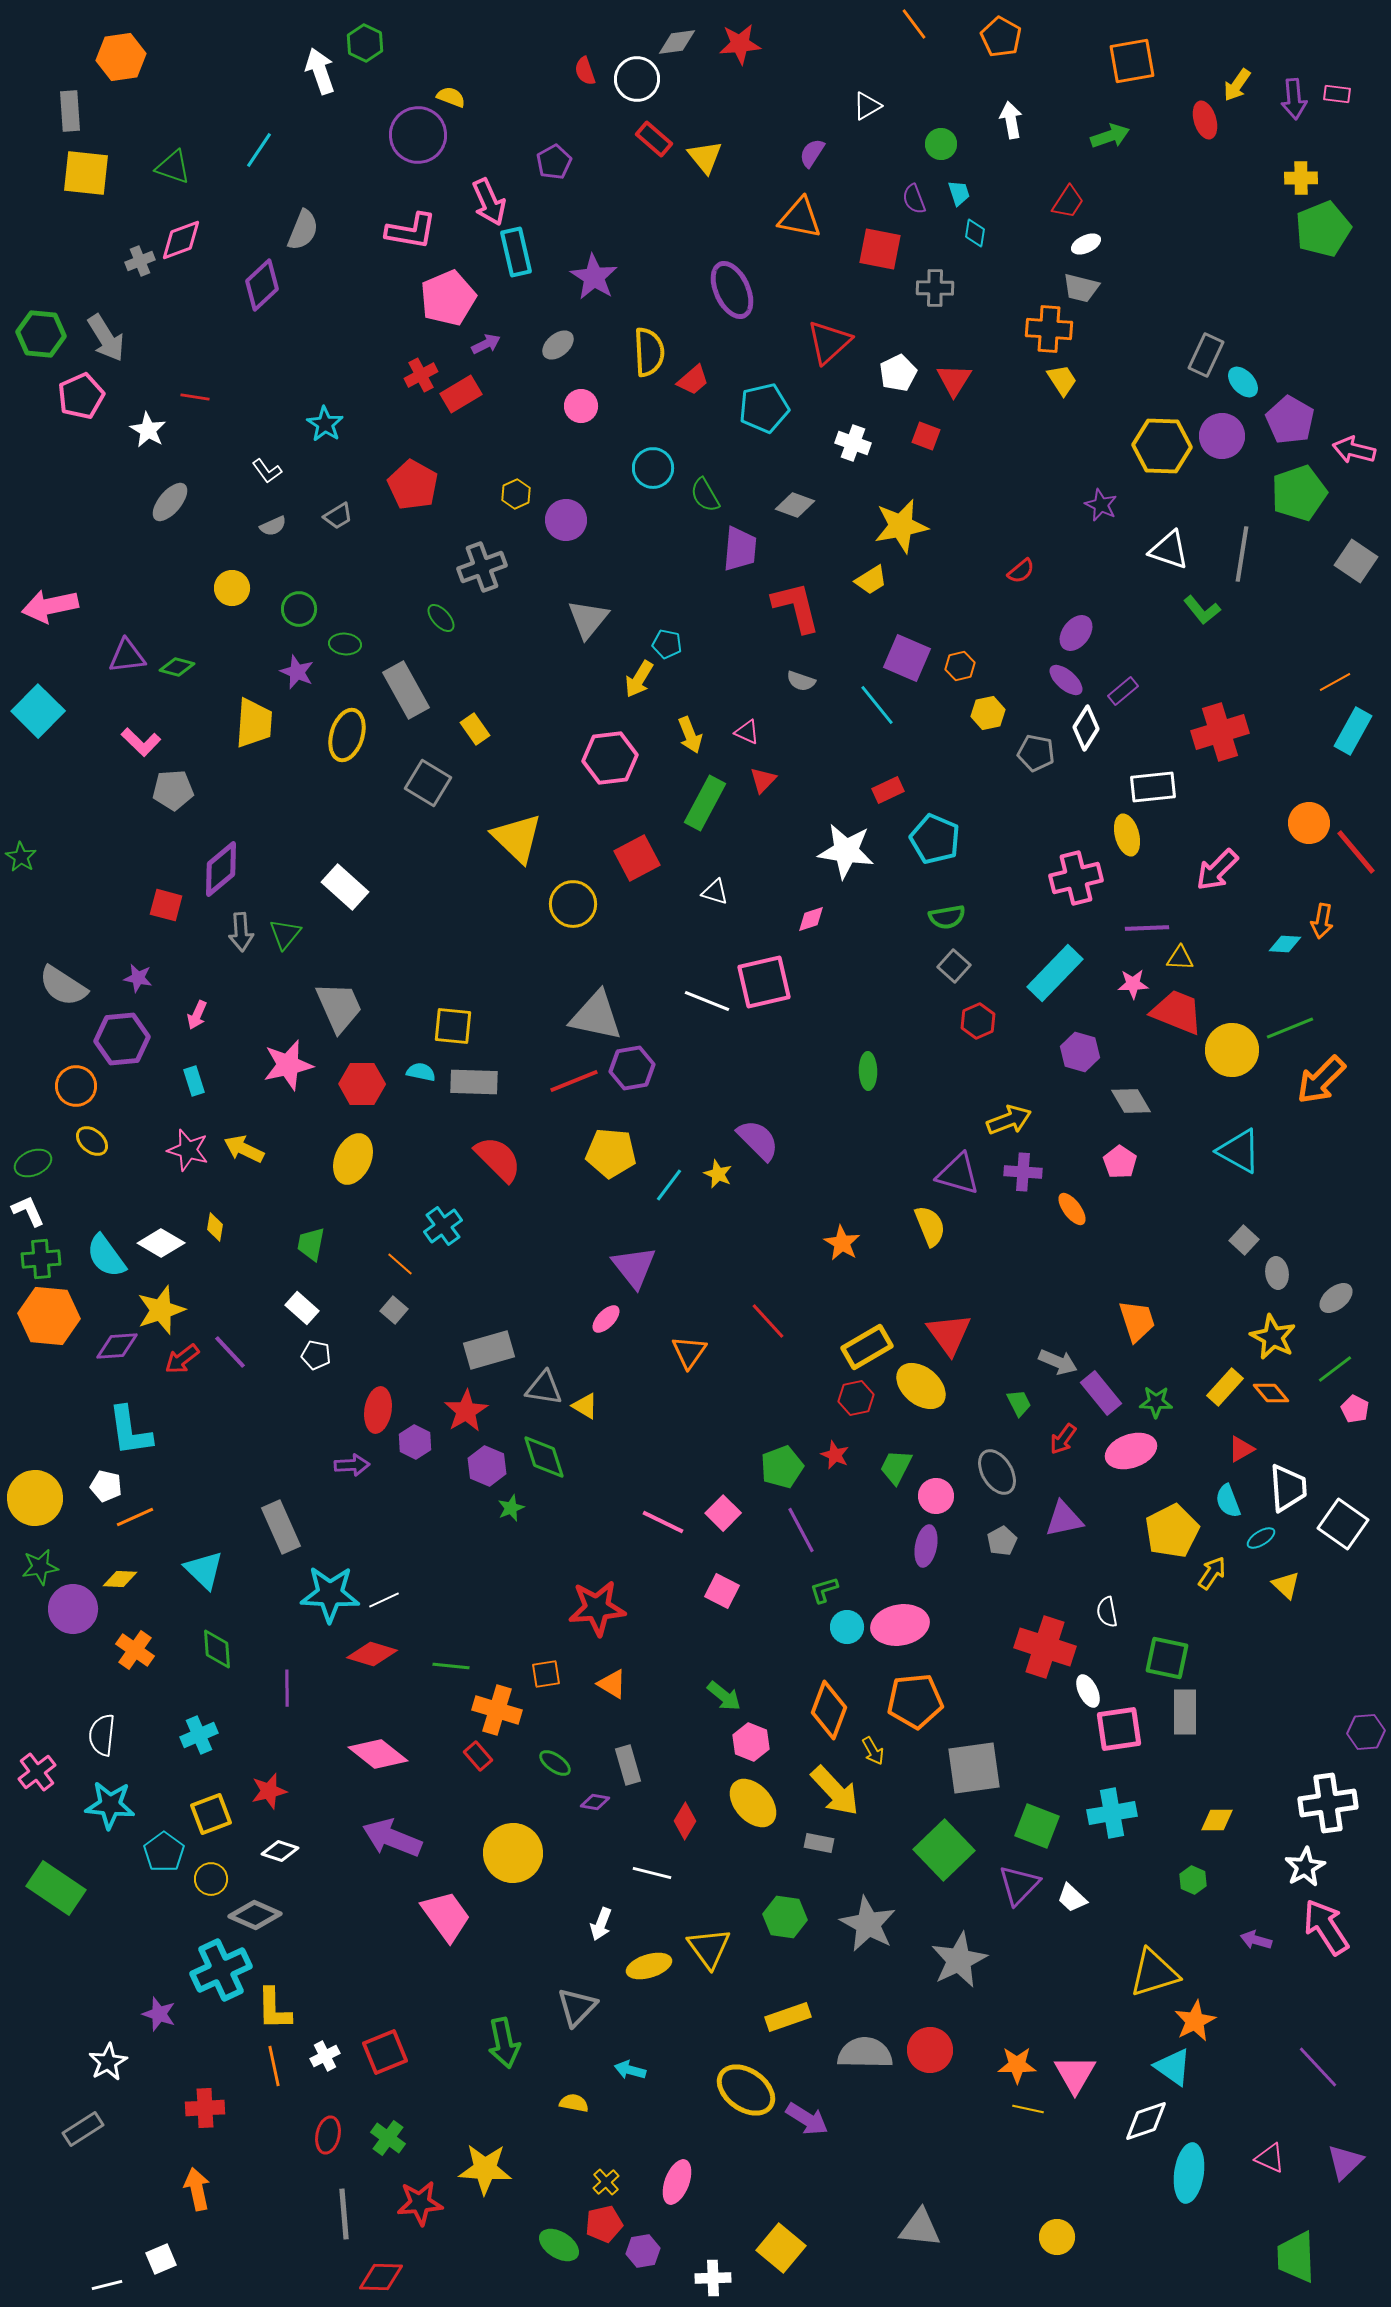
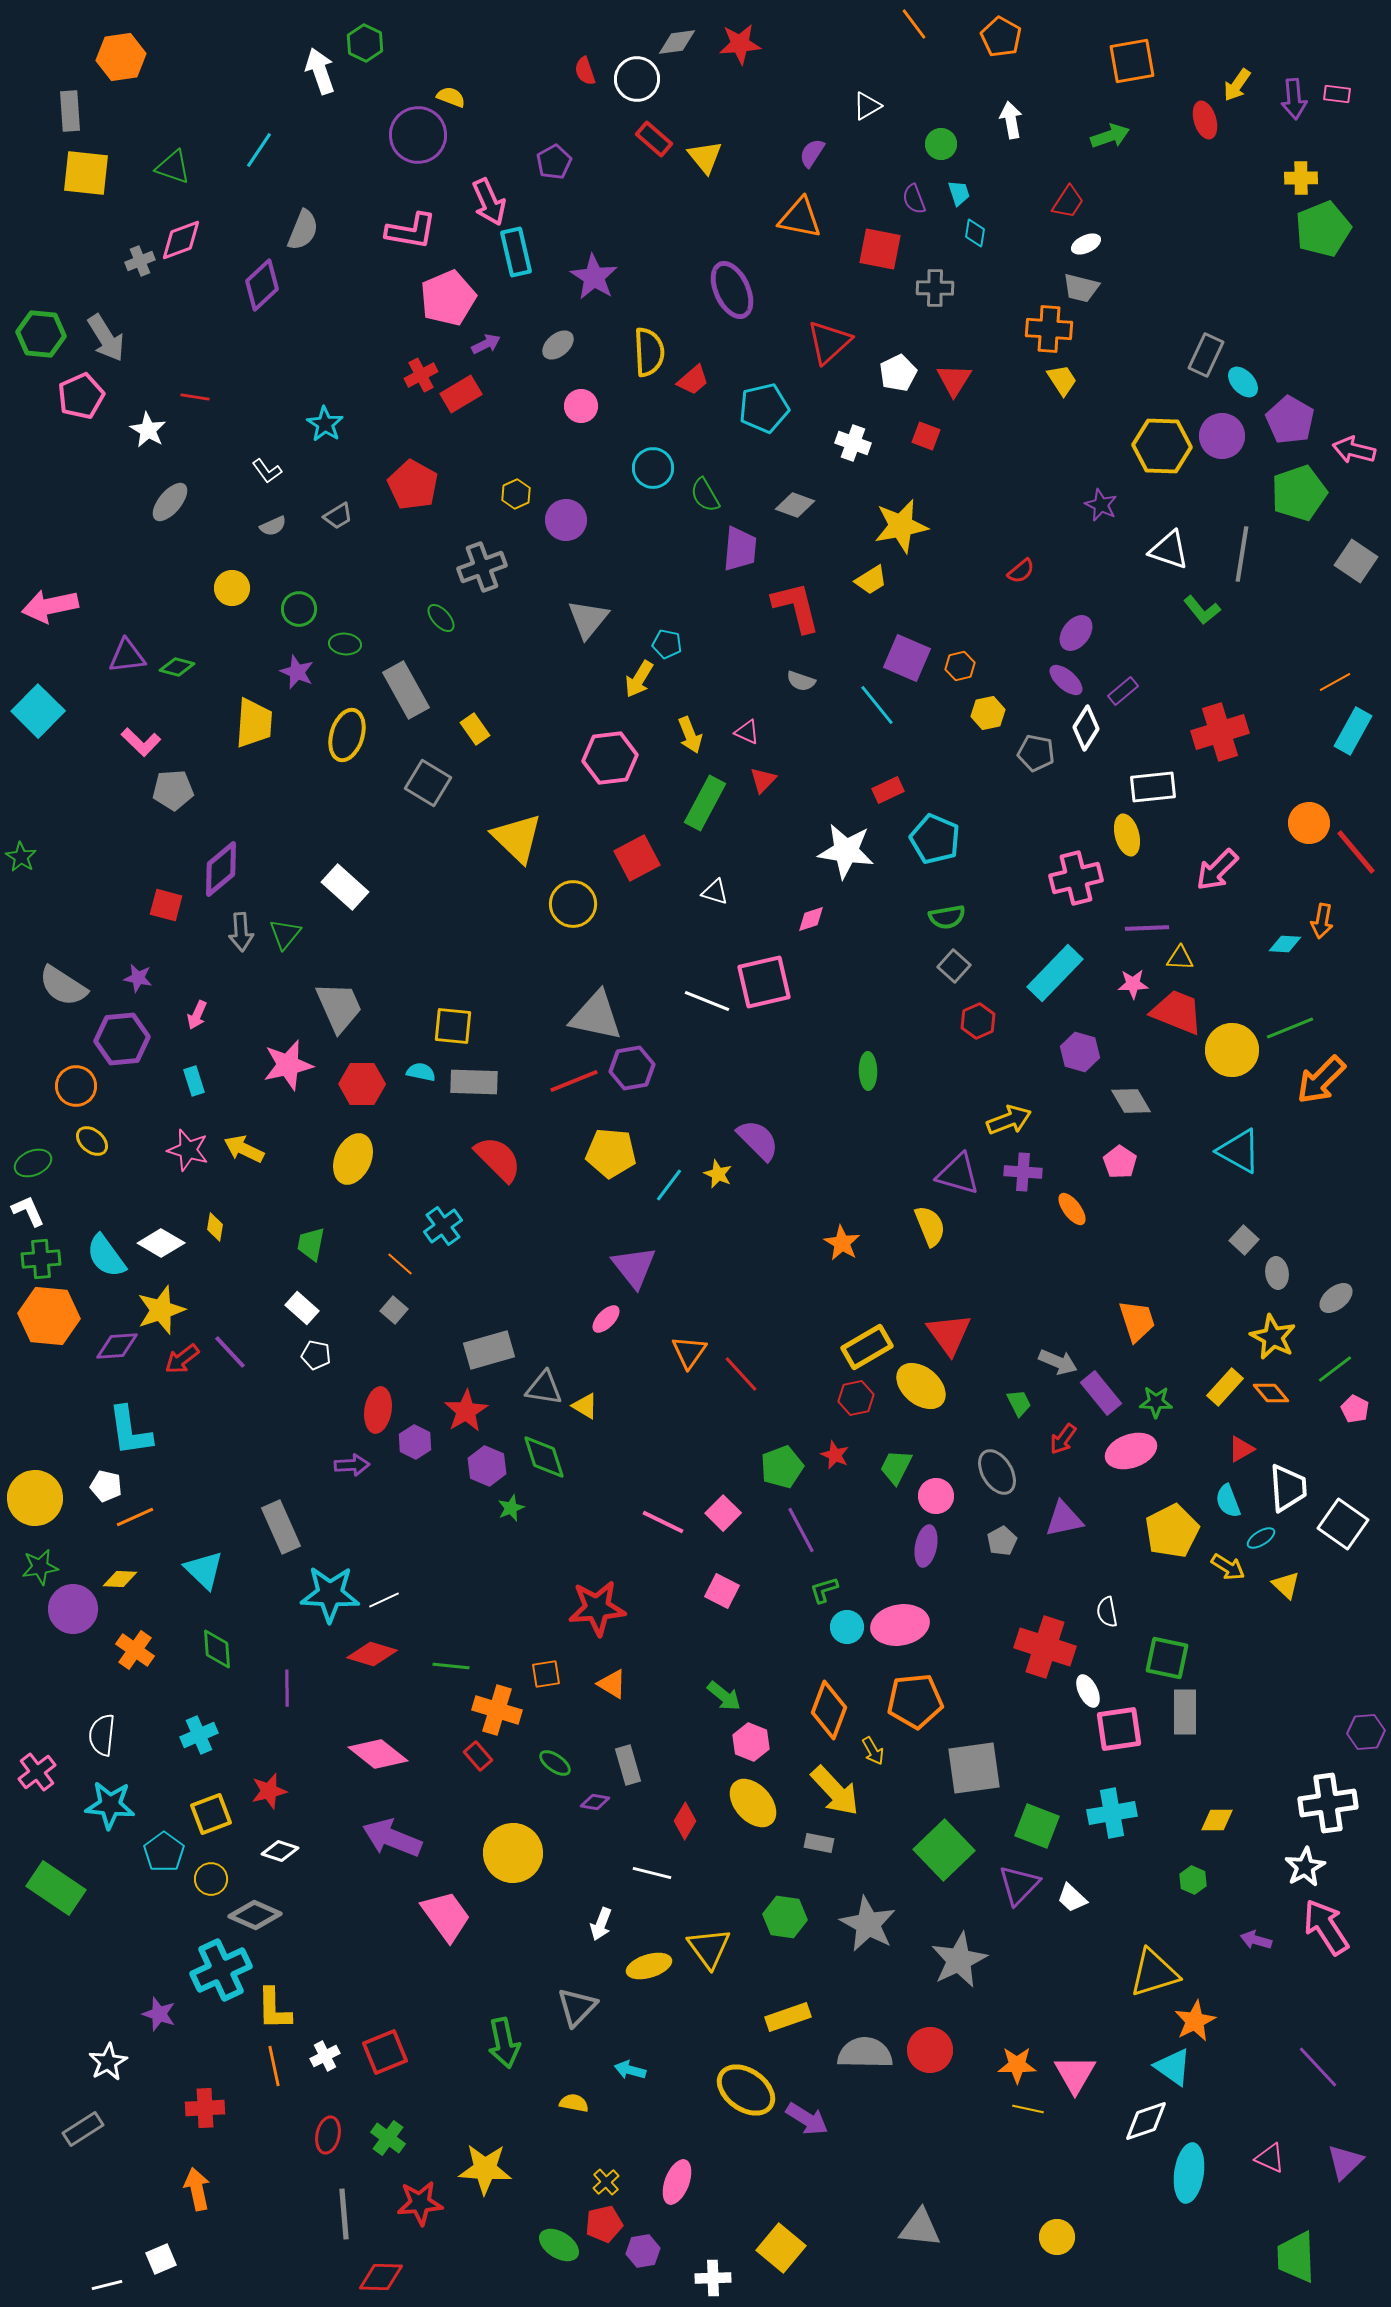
red line at (768, 1321): moved 27 px left, 53 px down
yellow arrow at (1212, 1573): moved 16 px right, 6 px up; rotated 88 degrees clockwise
